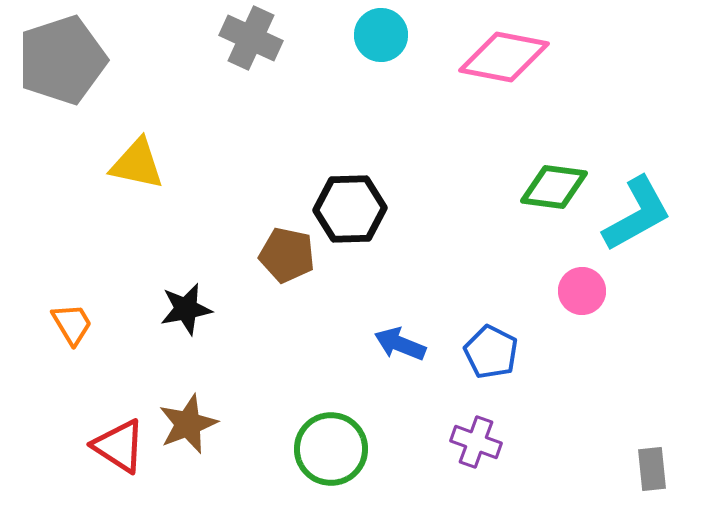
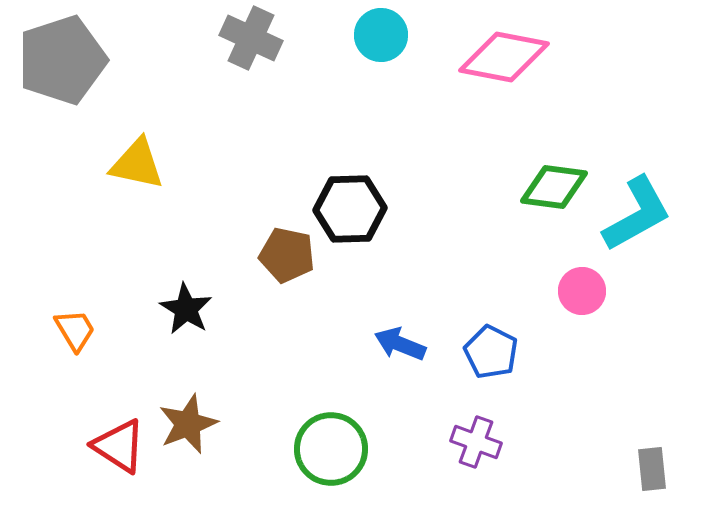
black star: rotated 30 degrees counterclockwise
orange trapezoid: moved 3 px right, 6 px down
